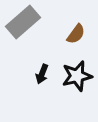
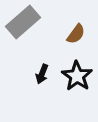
black star: rotated 24 degrees counterclockwise
